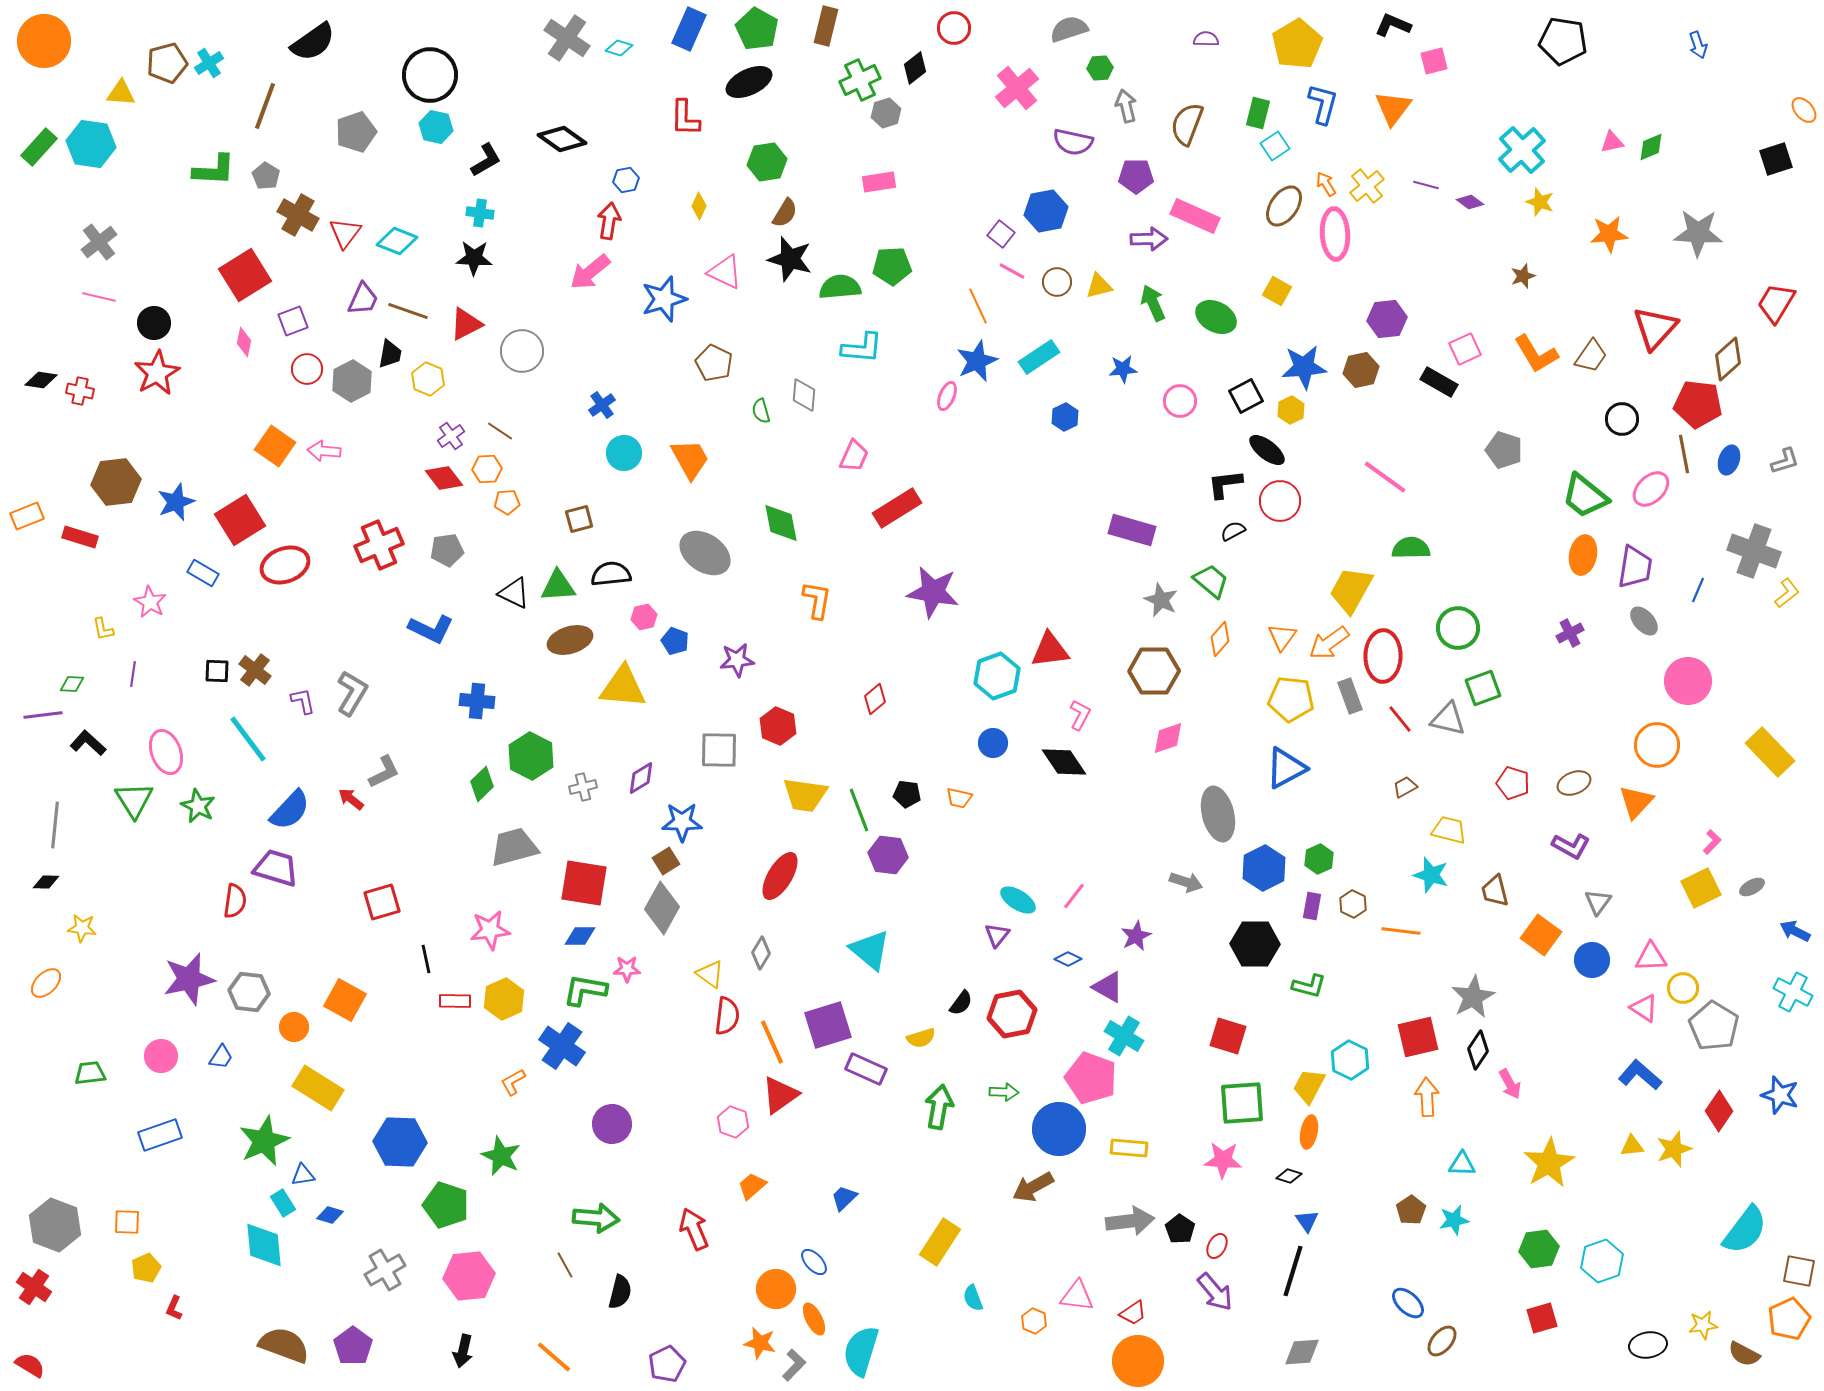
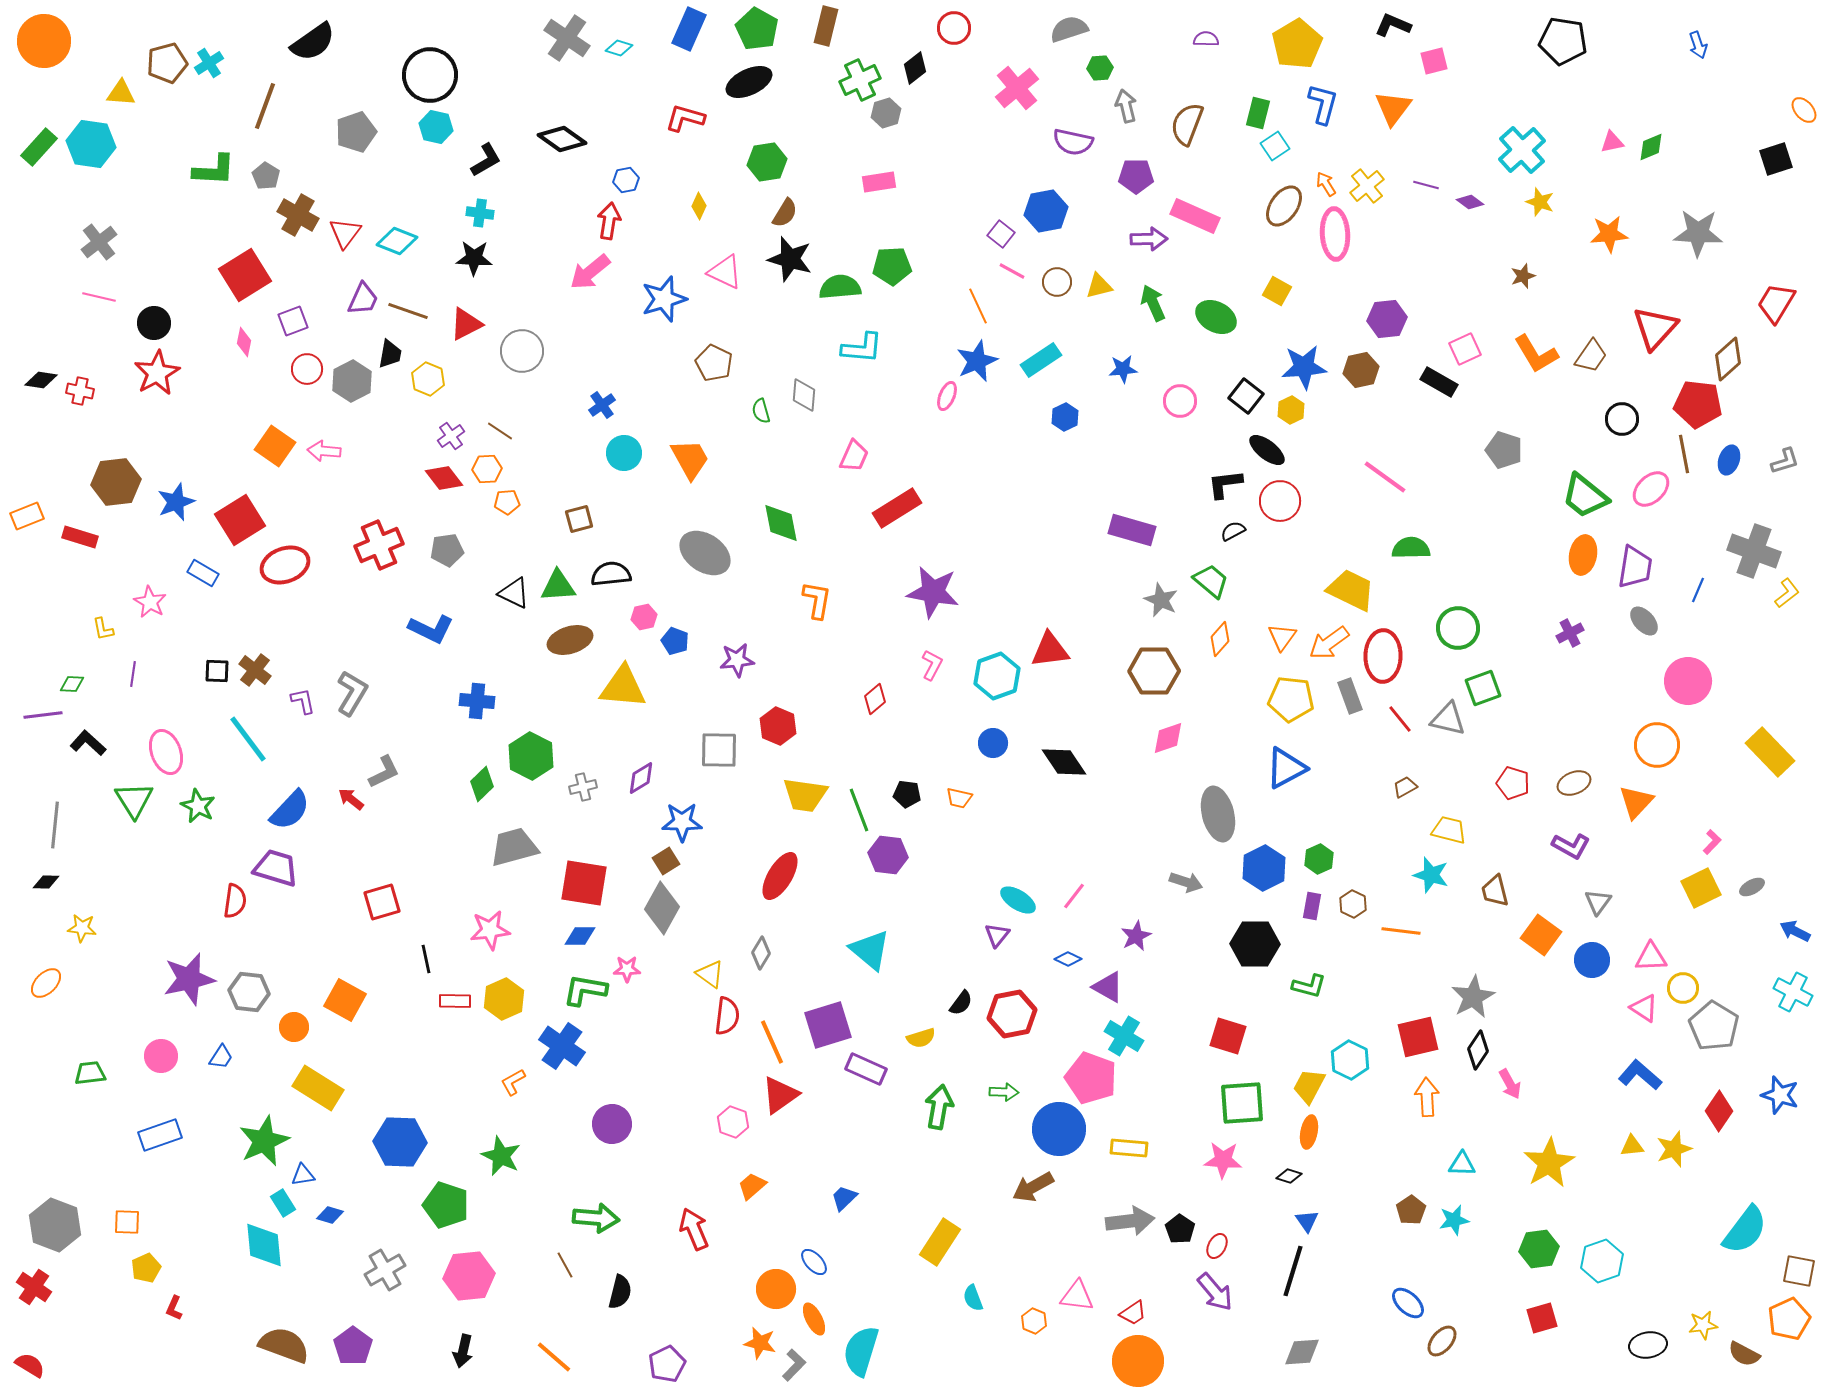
red L-shape at (685, 118): rotated 105 degrees clockwise
cyan rectangle at (1039, 357): moved 2 px right, 3 px down
black square at (1246, 396): rotated 24 degrees counterclockwise
yellow trapezoid at (1351, 590): rotated 87 degrees clockwise
pink L-shape at (1080, 715): moved 148 px left, 50 px up
